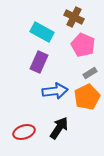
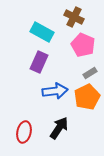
red ellipse: rotated 60 degrees counterclockwise
